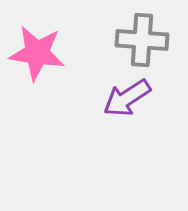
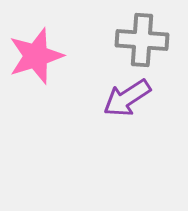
pink star: moved 1 px left, 3 px down; rotated 26 degrees counterclockwise
